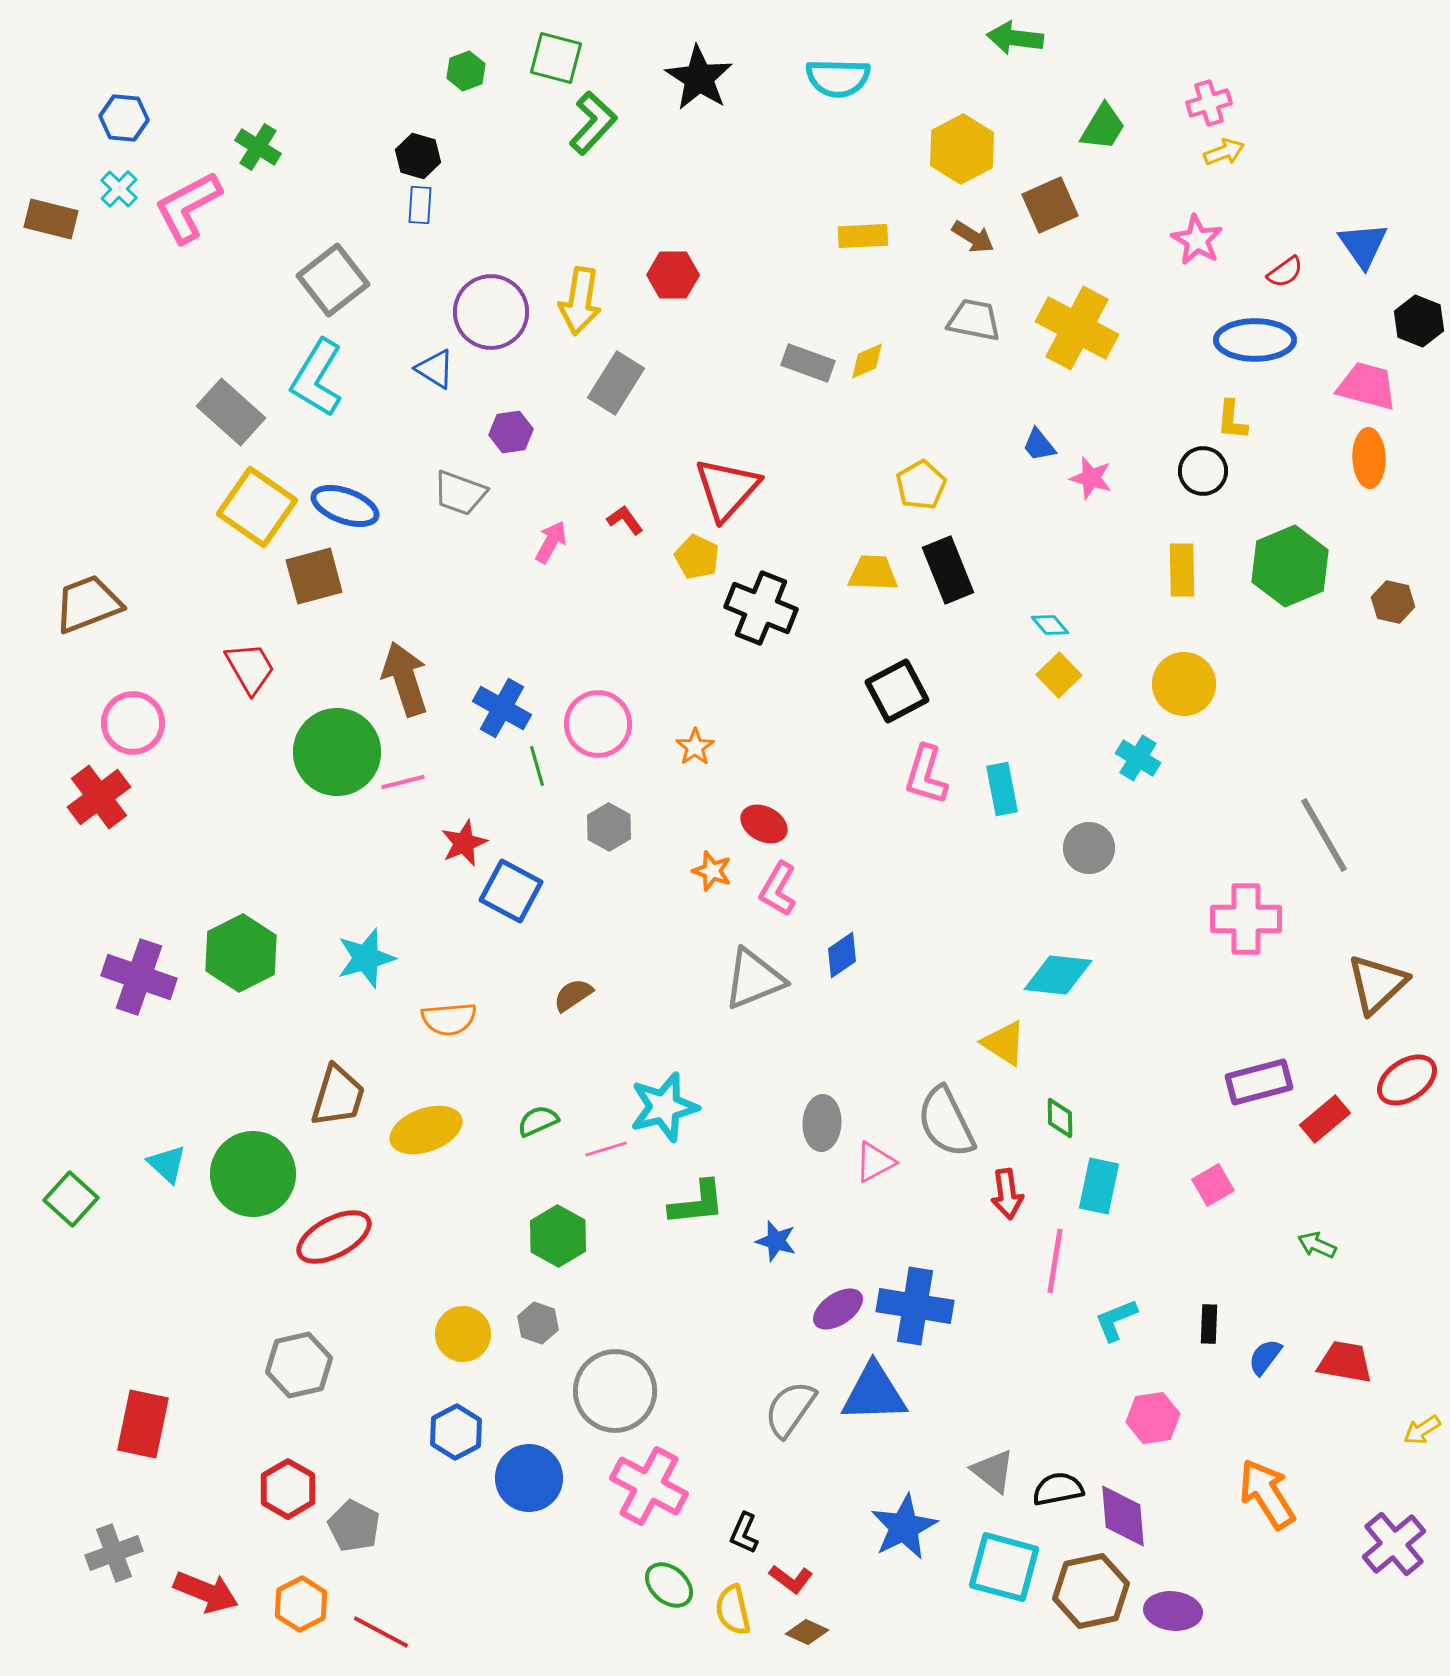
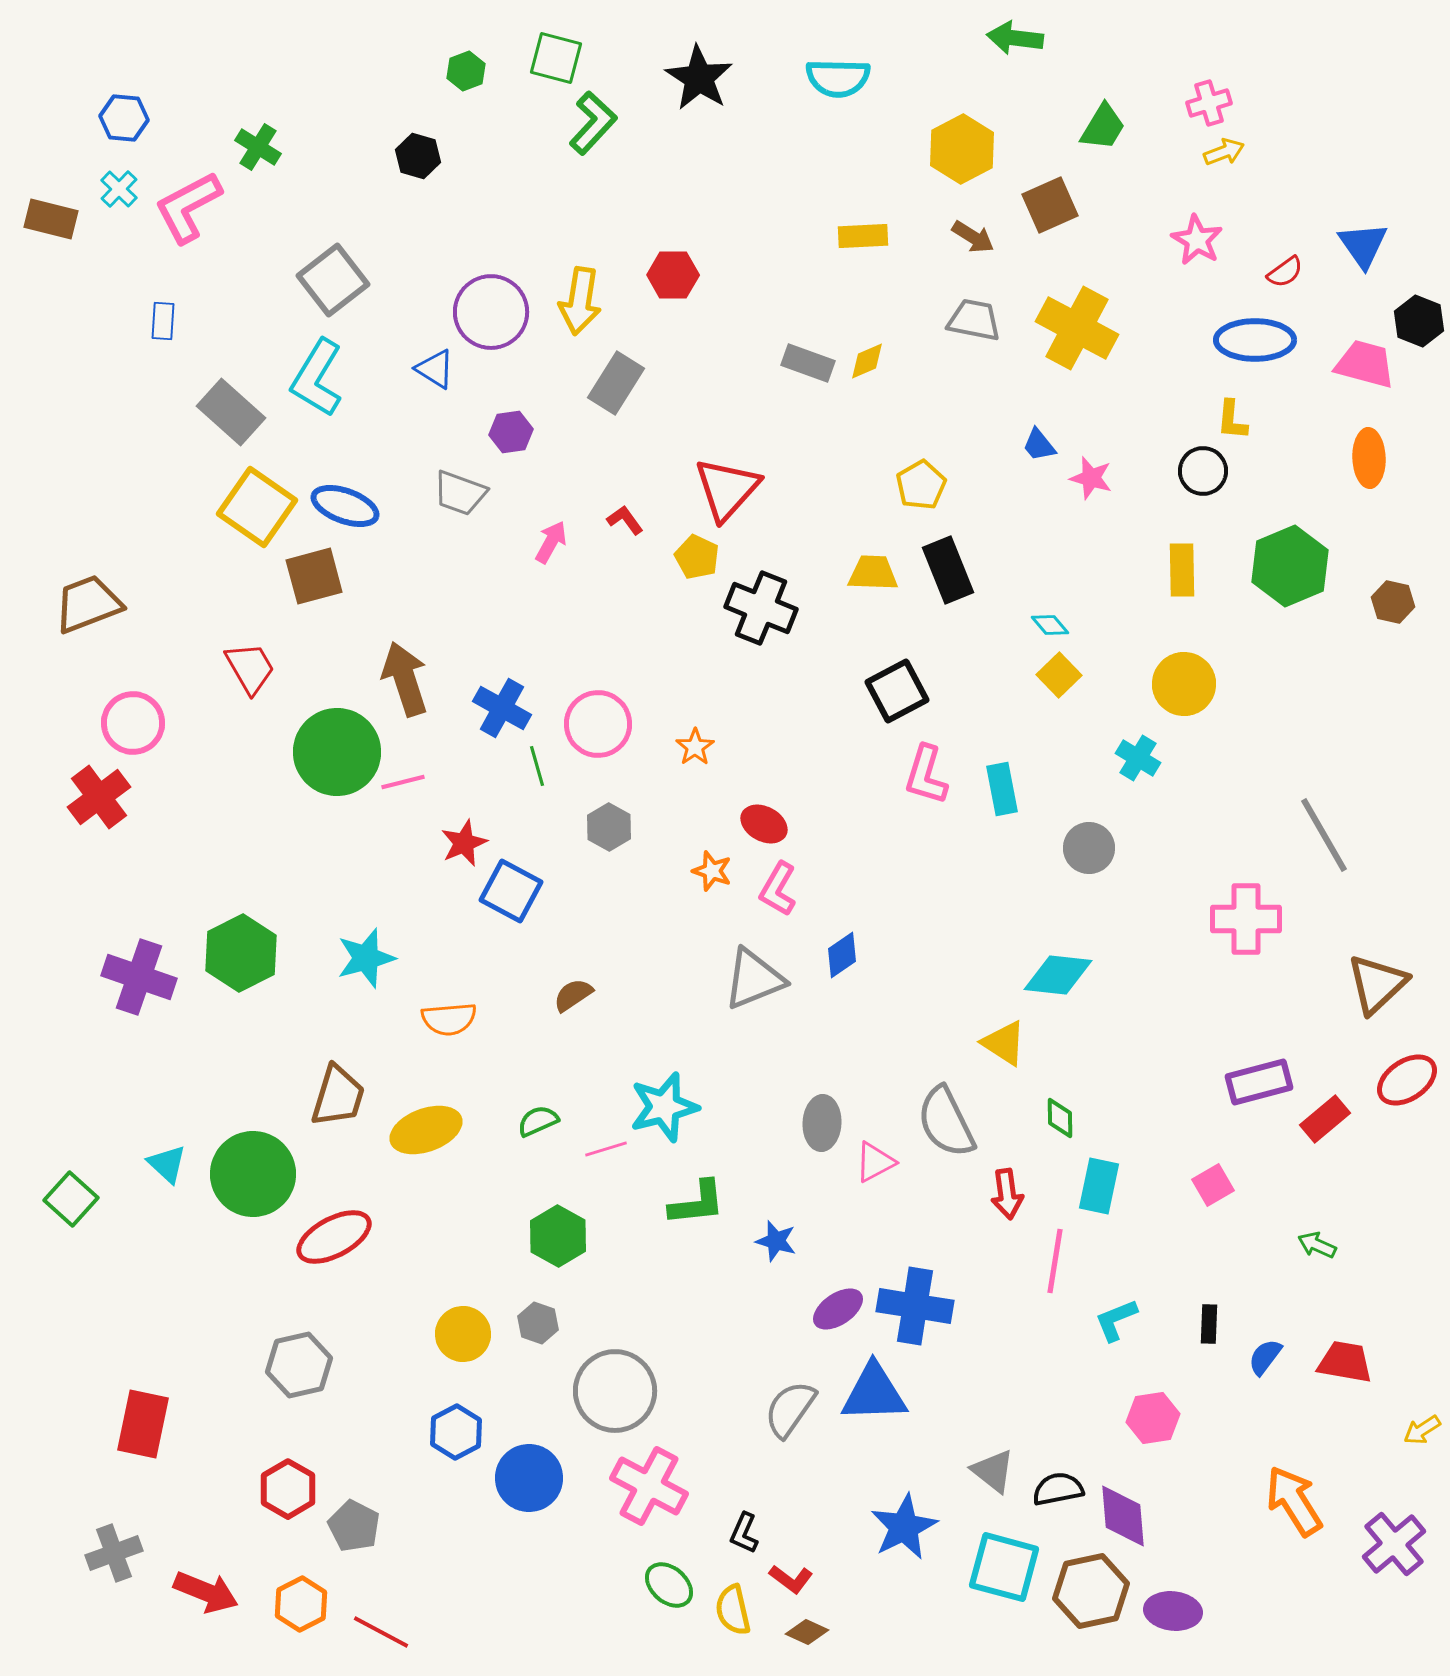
blue rectangle at (420, 205): moved 257 px left, 116 px down
pink trapezoid at (1367, 386): moved 2 px left, 22 px up
orange arrow at (1267, 1494): moved 27 px right, 7 px down
